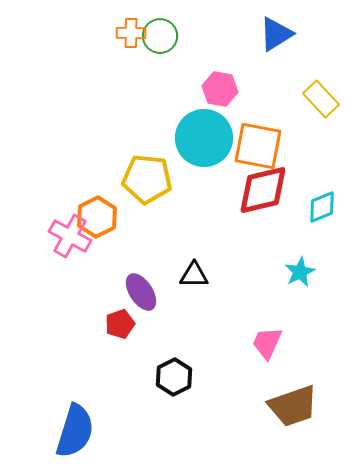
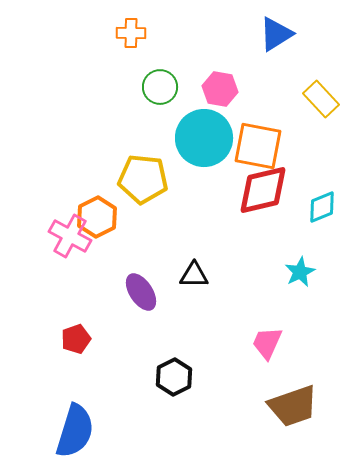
green circle: moved 51 px down
yellow pentagon: moved 4 px left
red pentagon: moved 44 px left, 15 px down
